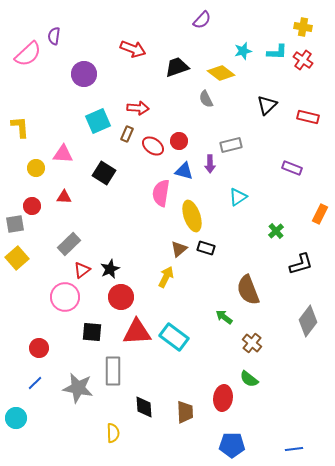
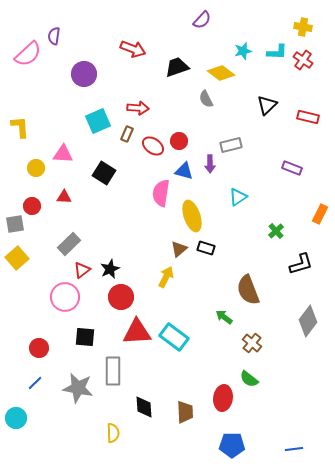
black square at (92, 332): moved 7 px left, 5 px down
